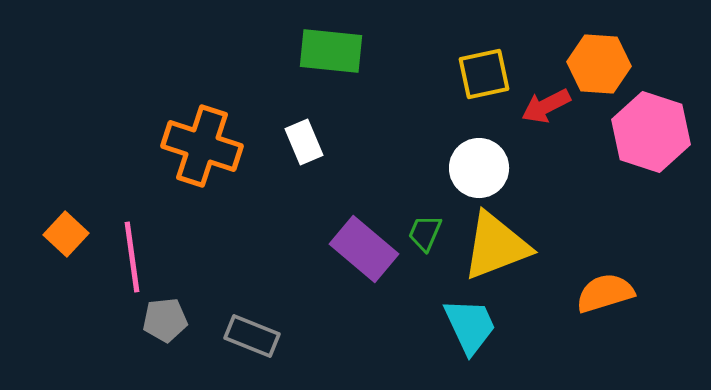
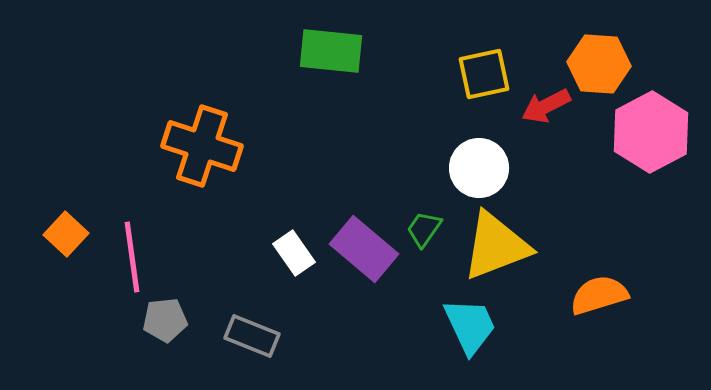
pink hexagon: rotated 14 degrees clockwise
white rectangle: moved 10 px left, 111 px down; rotated 12 degrees counterclockwise
green trapezoid: moved 1 px left, 4 px up; rotated 12 degrees clockwise
orange semicircle: moved 6 px left, 2 px down
